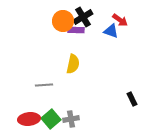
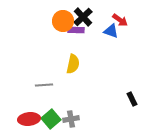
black cross: rotated 12 degrees counterclockwise
